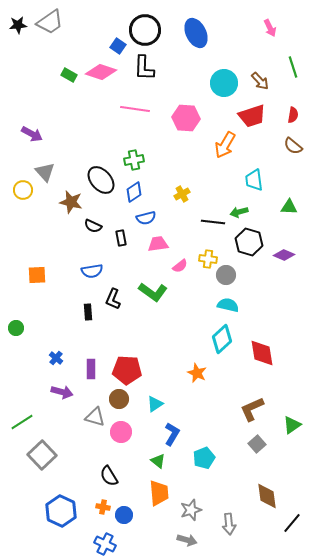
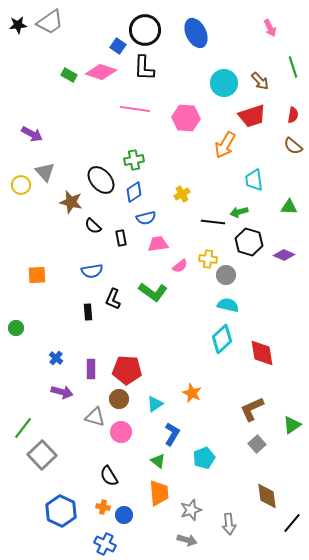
yellow circle at (23, 190): moved 2 px left, 5 px up
black semicircle at (93, 226): rotated 18 degrees clockwise
orange star at (197, 373): moved 5 px left, 20 px down
green line at (22, 422): moved 1 px right, 6 px down; rotated 20 degrees counterclockwise
